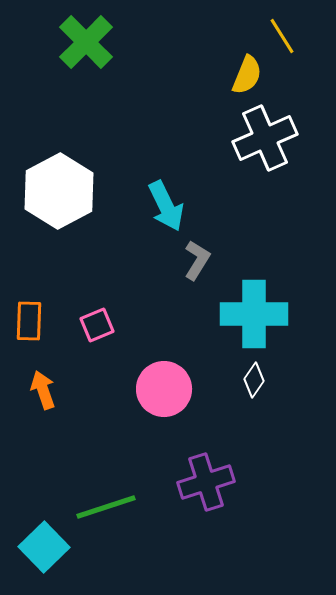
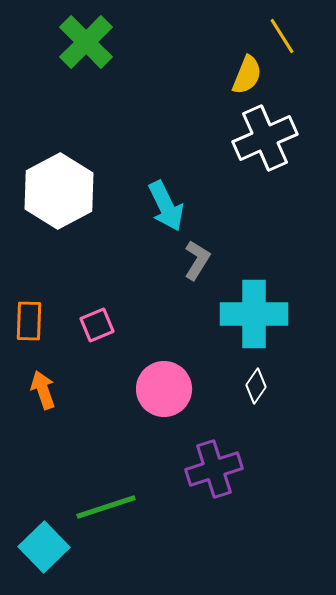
white diamond: moved 2 px right, 6 px down
purple cross: moved 8 px right, 13 px up
